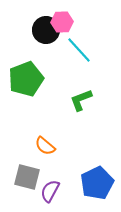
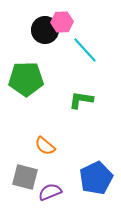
black circle: moved 1 px left
cyan line: moved 6 px right
green pentagon: rotated 20 degrees clockwise
green L-shape: rotated 30 degrees clockwise
gray square: moved 2 px left
blue pentagon: moved 1 px left, 5 px up
purple semicircle: moved 1 px down; rotated 40 degrees clockwise
